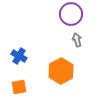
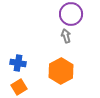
gray arrow: moved 11 px left, 4 px up
blue cross: moved 1 px left, 7 px down; rotated 21 degrees counterclockwise
orange square: rotated 21 degrees counterclockwise
